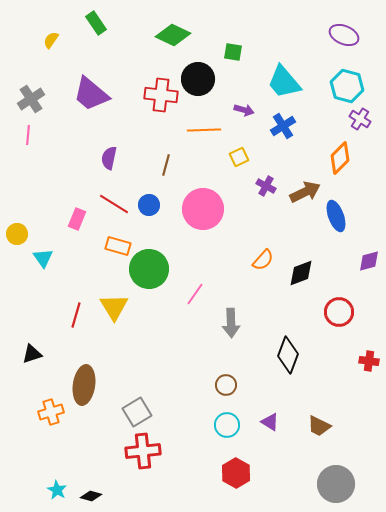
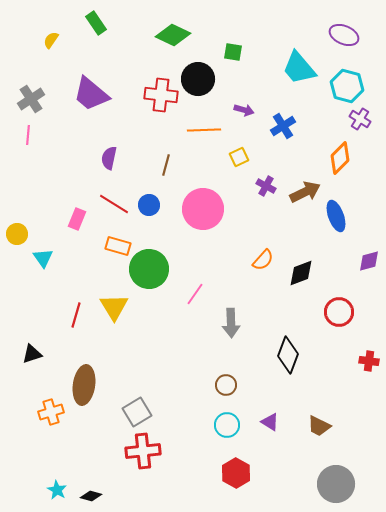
cyan trapezoid at (284, 82): moved 15 px right, 14 px up
